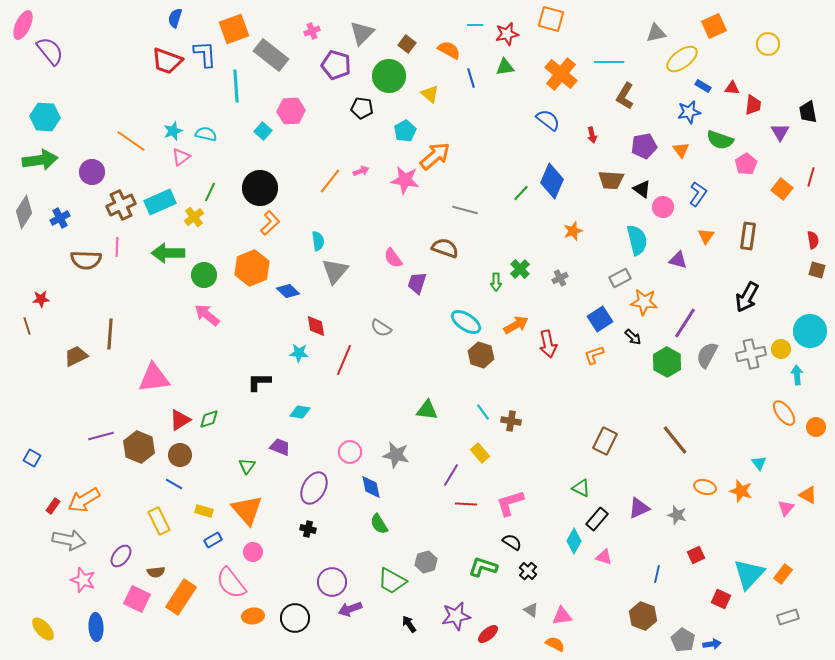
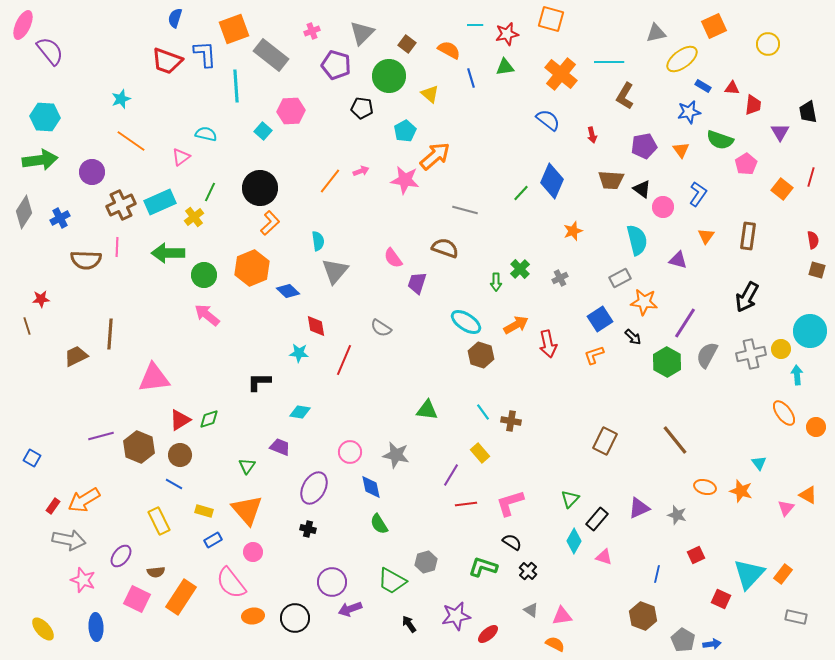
cyan star at (173, 131): moved 52 px left, 32 px up
green triangle at (581, 488): moved 11 px left, 11 px down; rotated 48 degrees clockwise
red line at (466, 504): rotated 10 degrees counterclockwise
gray rectangle at (788, 617): moved 8 px right; rotated 30 degrees clockwise
